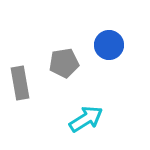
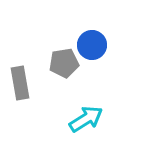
blue circle: moved 17 px left
